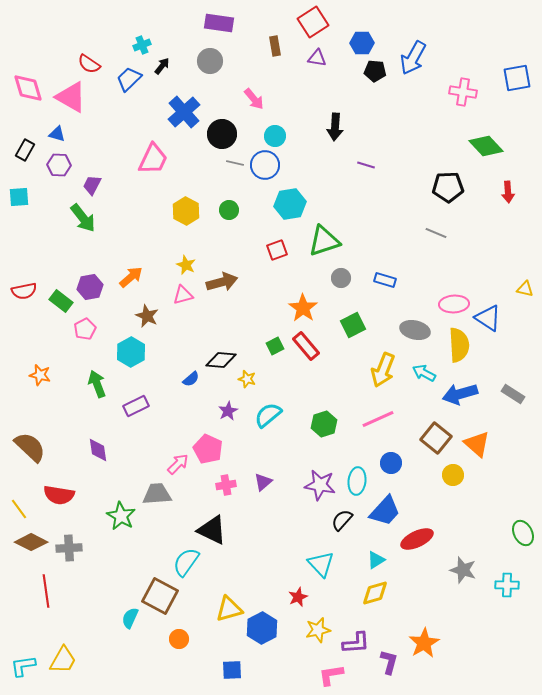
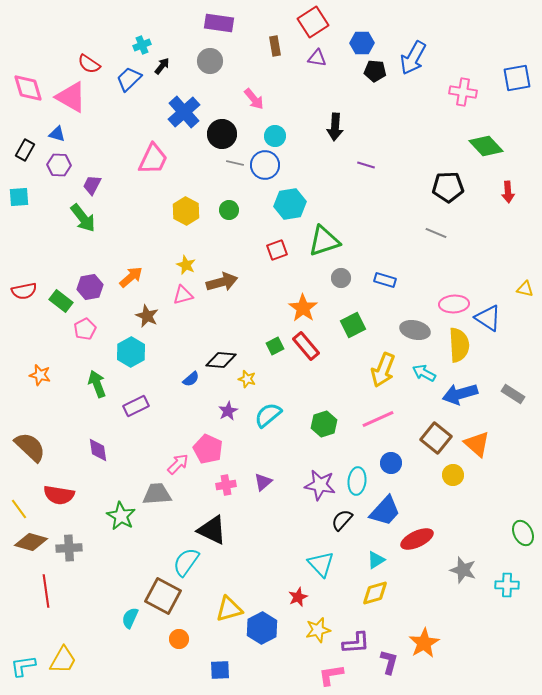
brown diamond at (31, 542): rotated 12 degrees counterclockwise
brown square at (160, 596): moved 3 px right
blue square at (232, 670): moved 12 px left
